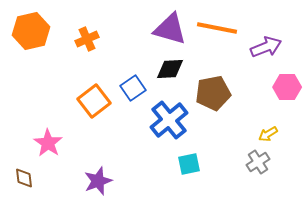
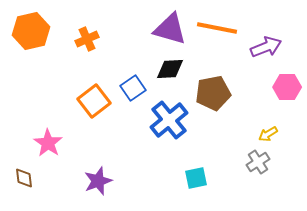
cyan square: moved 7 px right, 14 px down
